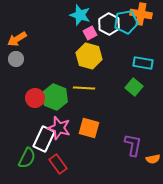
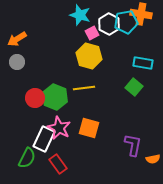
pink square: moved 2 px right
gray circle: moved 1 px right, 3 px down
yellow line: rotated 10 degrees counterclockwise
pink star: rotated 10 degrees clockwise
